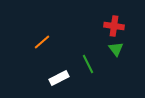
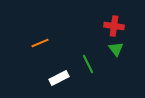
orange line: moved 2 px left, 1 px down; rotated 18 degrees clockwise
